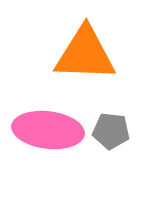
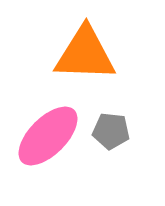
pink ellipse: moved 6 px down; rotated 52 degrees counterclockwise
